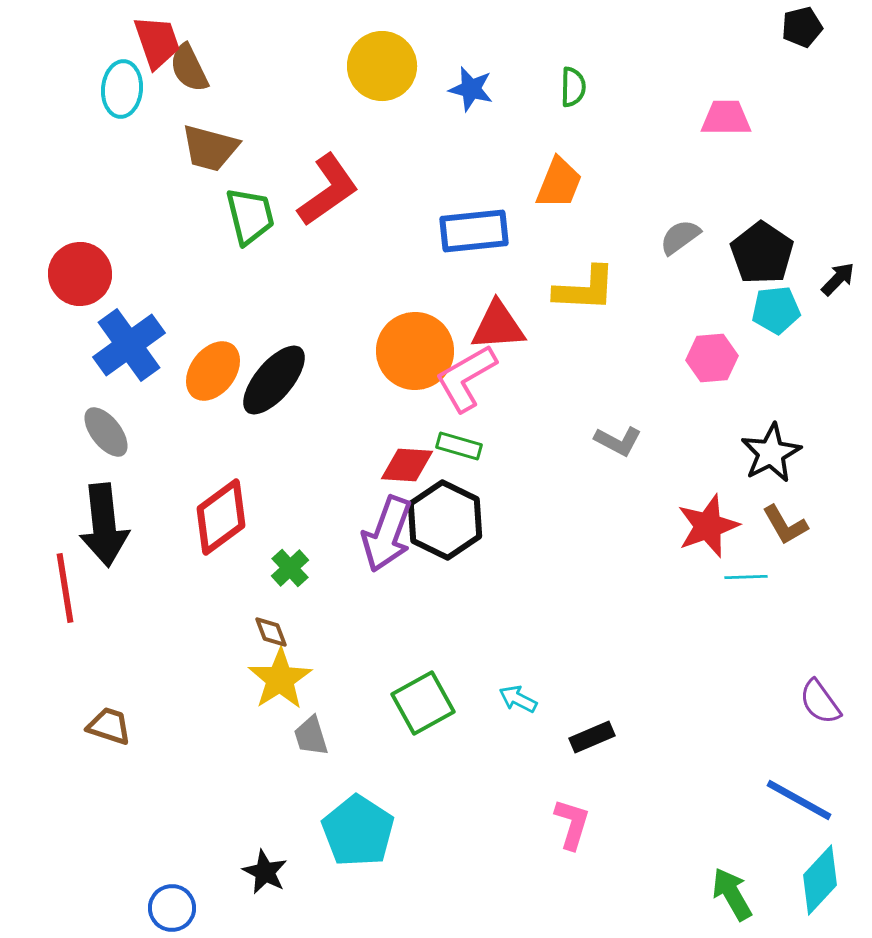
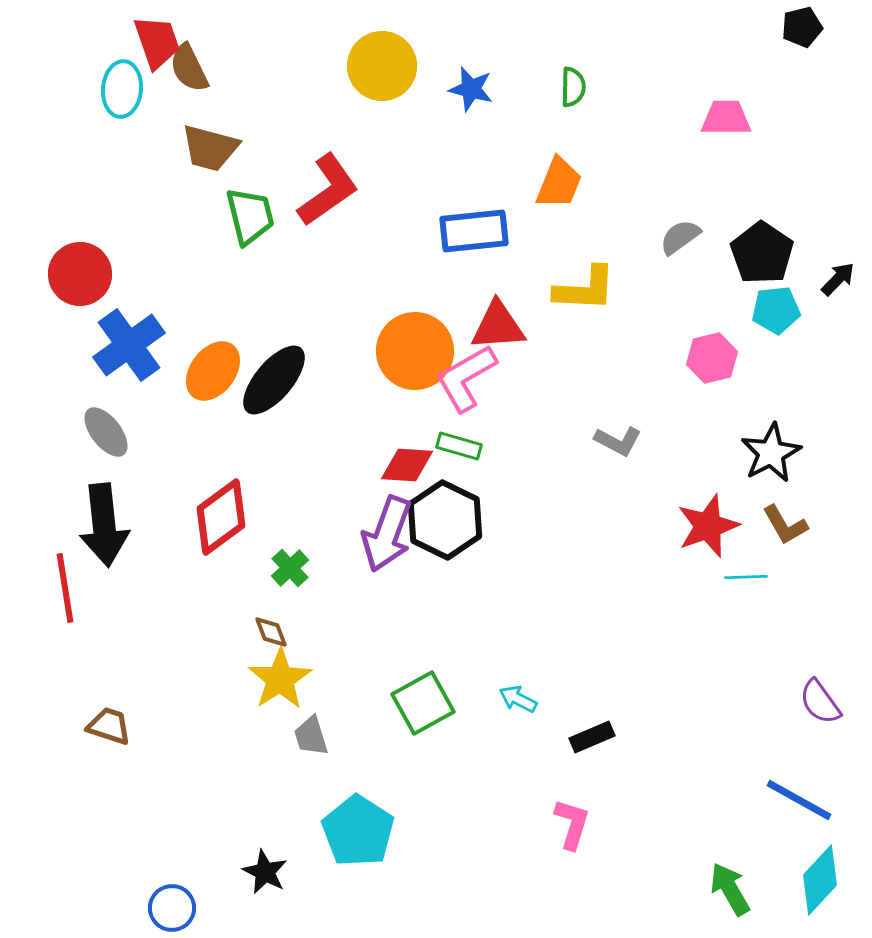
pink hexagon at (712, 358): rotated 9 degrees counterclockwise
green arrow at (732, 894): moved 2 px left, 5 px up
